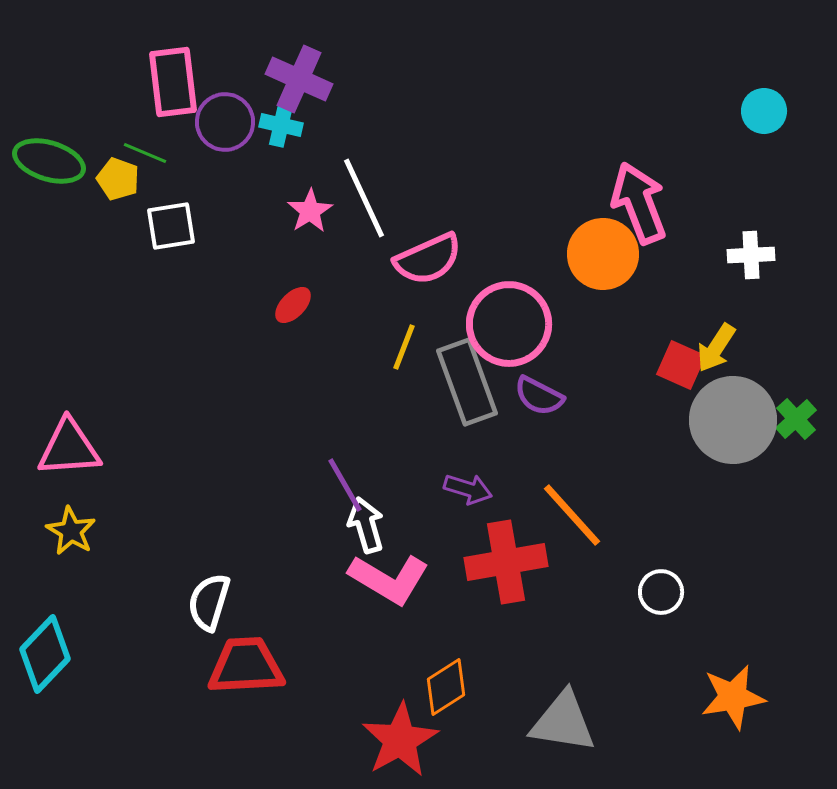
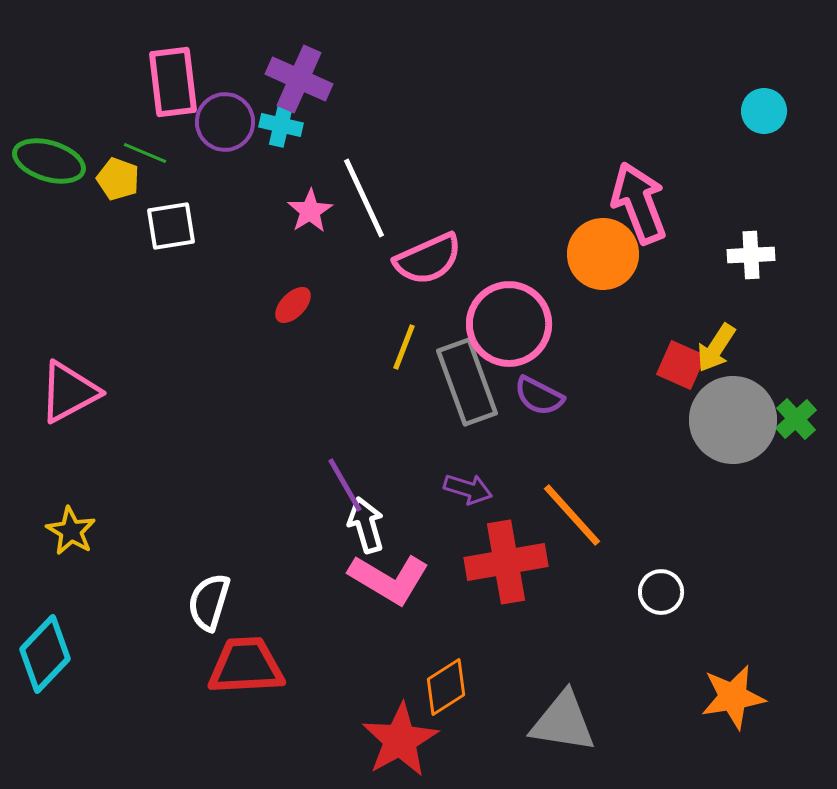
pink triangle: moved 56 px up; rotated 24 degrees counterclockwise
